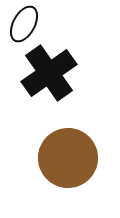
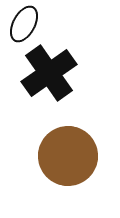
brown circle: moved 2 px up
